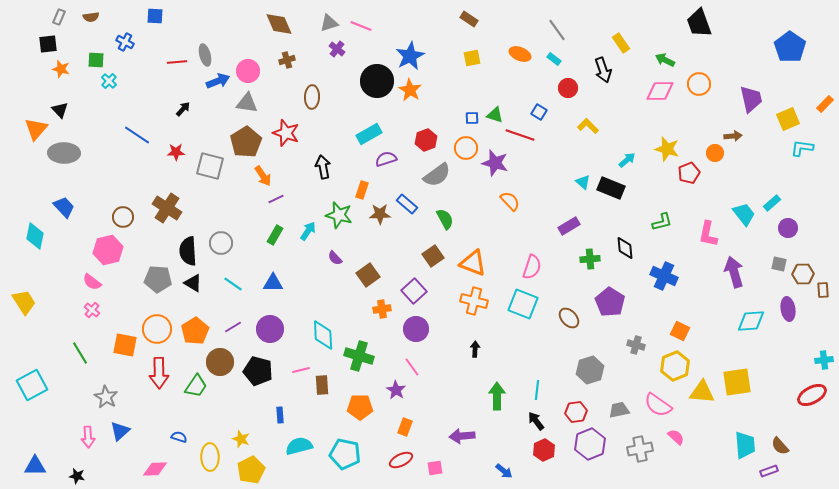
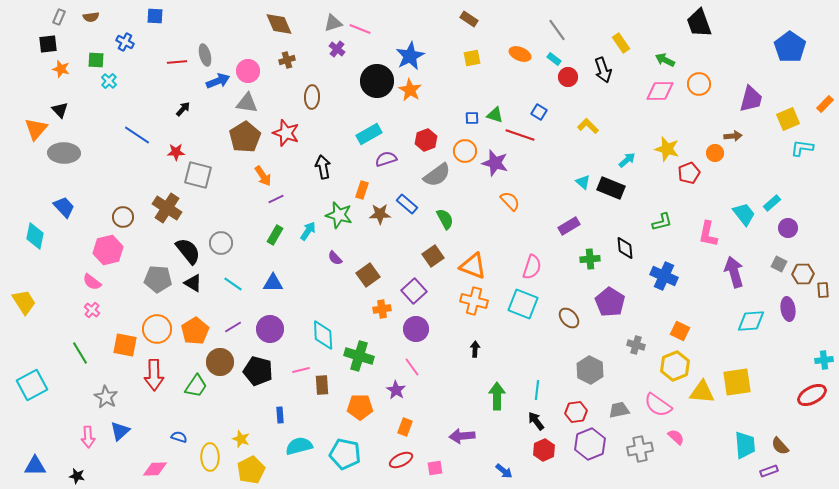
gray triangle at (329, 23): moved 4 px right
pink line at (361, 26): moved 1 px left, 3 px down
red circle at (568, 88): moved 11 px up
purple trapezoid at (751, 99): rotated 28 degrees clockwise
brown pentagon at (246, 142): moved 1 px left, 5 px up
orange circle at (466, 148): moved 1 px left, 3 px down
gray square at (210, 166): moved 12 px left, 9 px down
black semicircle at (188, 251): rotated 144 degrees clockwise
orange triangle at (473, 263): moved 3 px down
gray square at (779, 264): rotated 14 degrees clockwise
gray hexagon at (590, 370): rotated 16 degrees counterclockwise
red arrow at (159, 373): moved 5 px left, 2 px down
